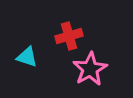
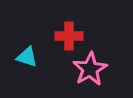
red cross: rotated 16 degrees clockwise
